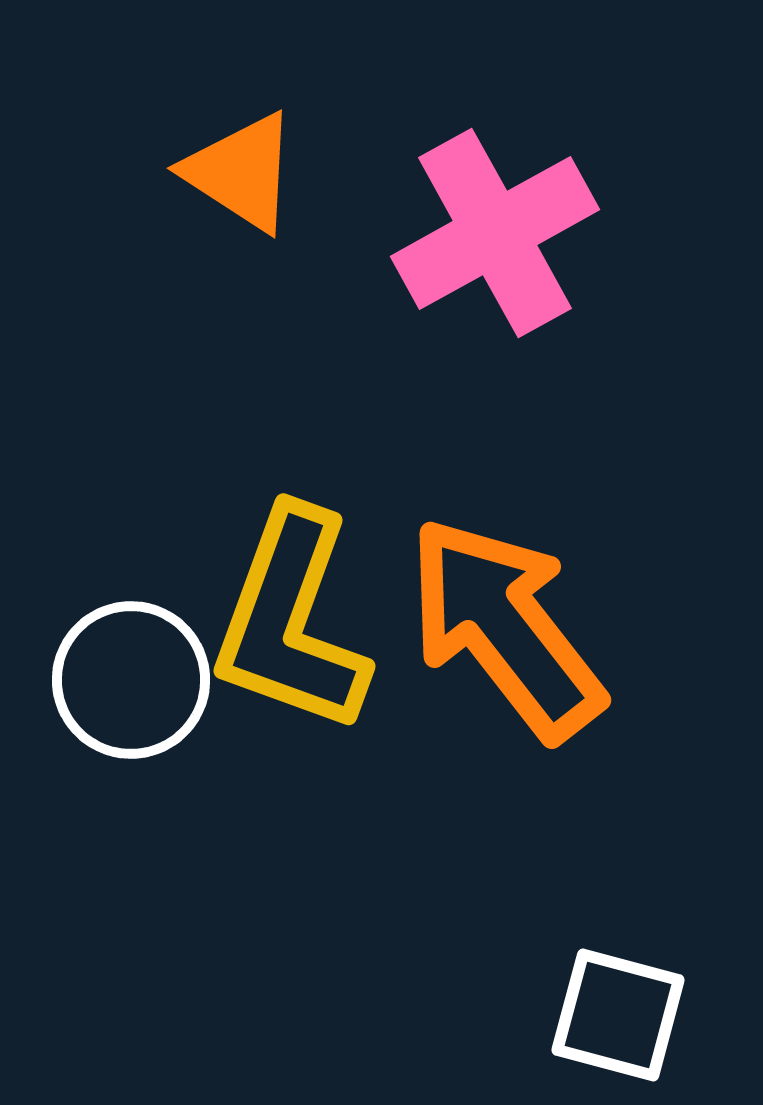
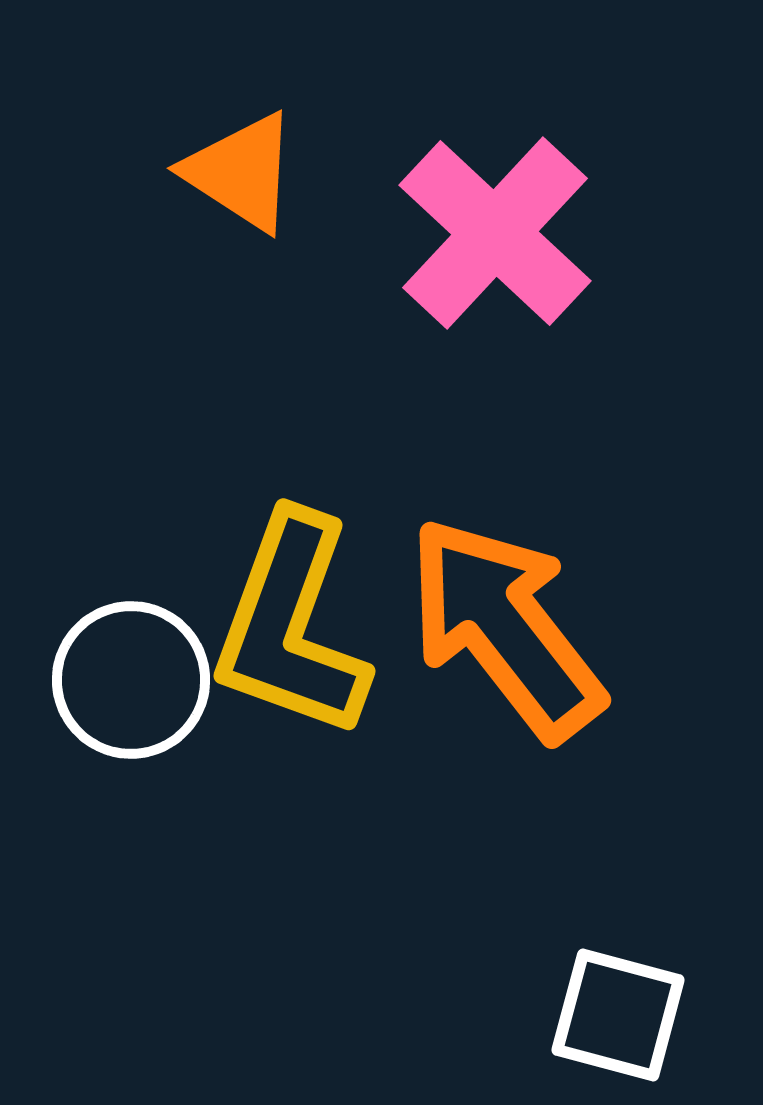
pink cross: rotated 18 degrees counterclockwise
yellow L-shape: moved 5 px down
